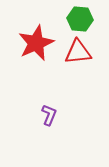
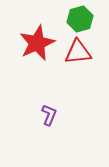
green hexagon: rotated 20 degrees counterclockwise
red star: moved 1 px right
